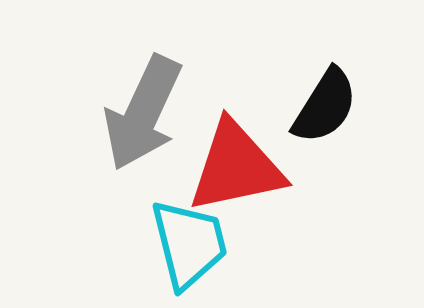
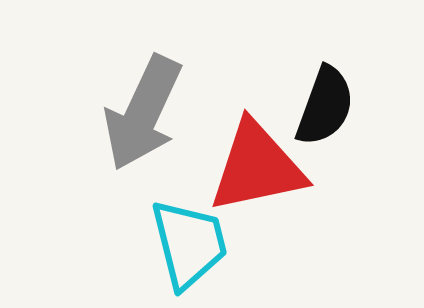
black semicircle: rotated 12 degrees counterclockwise
red triangle: moved 21 px right
